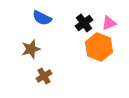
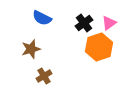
pink triangle: rotated 14 degrees counterclockwise
orange hexagon: rotated 20 degrees clockwise
